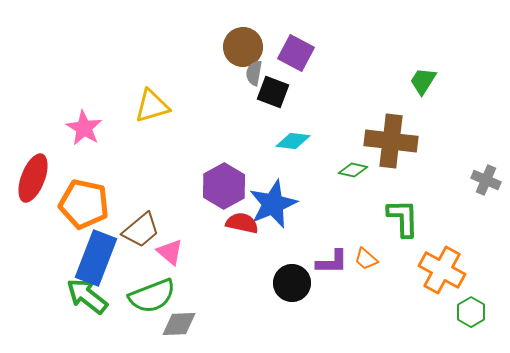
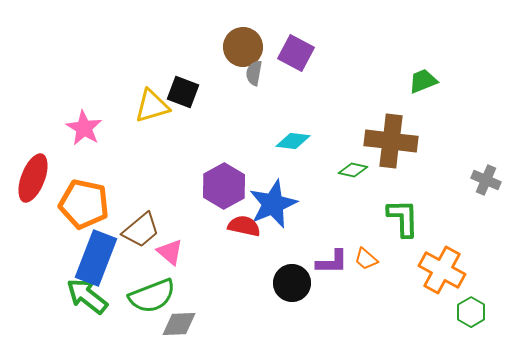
green trapezoid: rotated 36 degrees clockwise
black square: moved 90 px left
red semicircle: moved 2 px right, 3 px down
